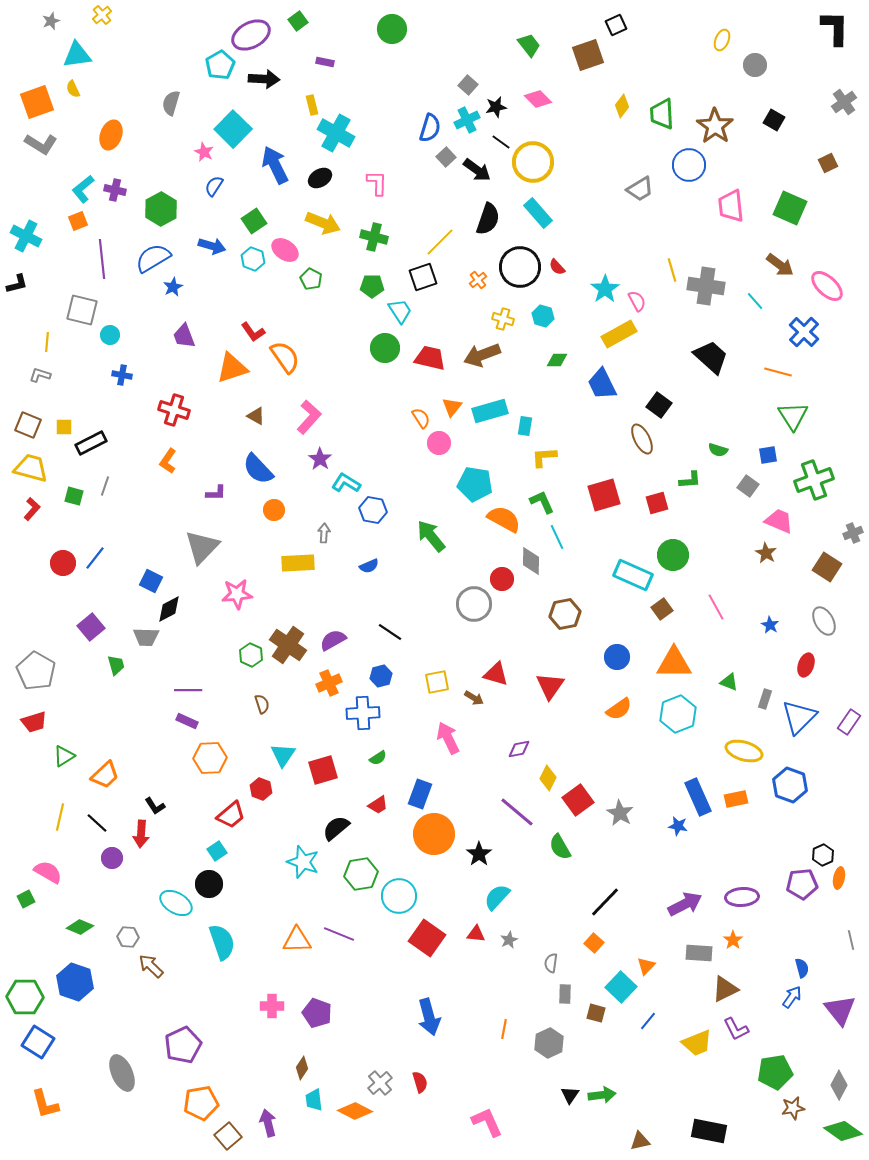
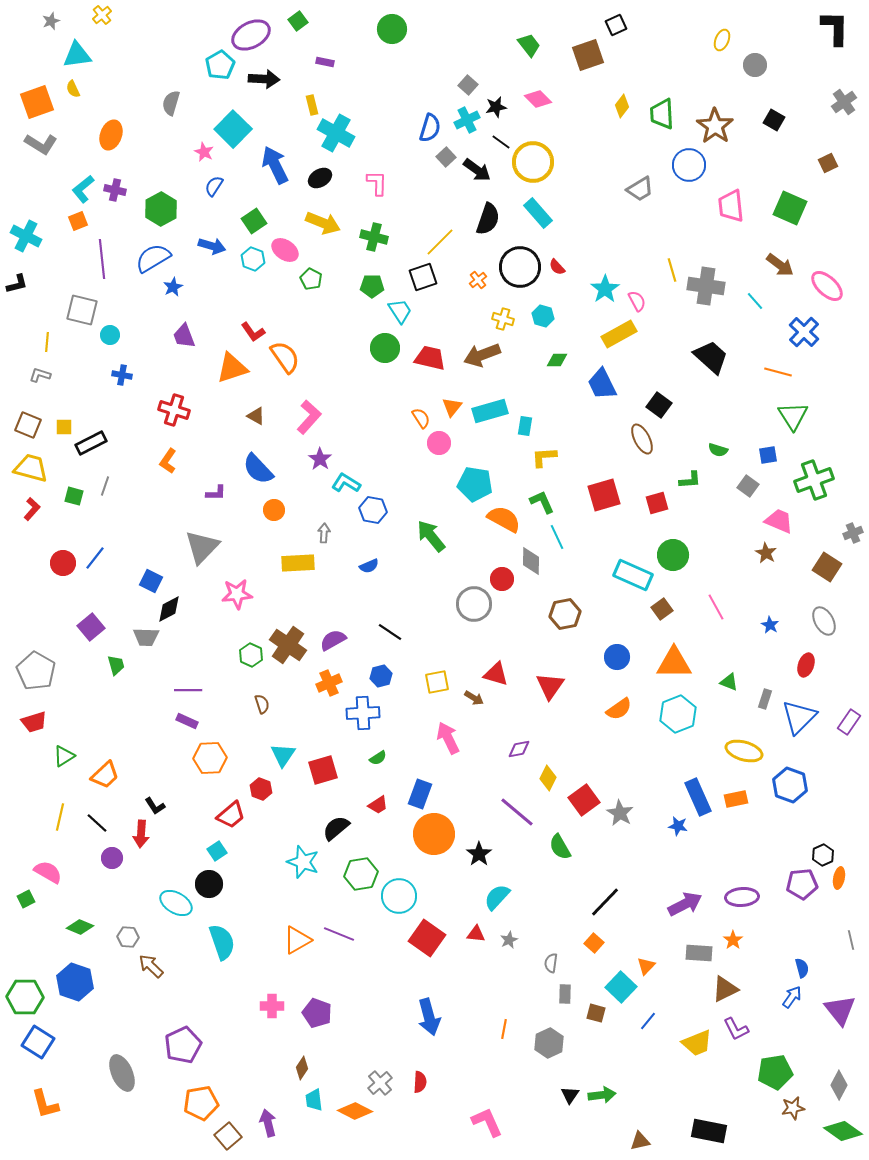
red square at (578, 800): moved 6 px right
orange triangle at (297, 940): rotated 28 degrees counterclockwise
red semicircle at (420, 1082): rotated 20 degrees clockwise
